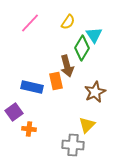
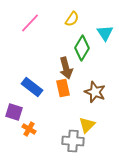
yellow semicircle: moved 4 px right, 3 px up
cyan triangle: moved 11 px right, 2 px up
brown arrow: moved 1 px left, 2 px down
orange rectangle: moved 7 px right, 7 px down
blue rectangle: rotated 25 degrees clockwise
brown star: rotated 25 degrees counterclockwise
purple square: rotated 36 degrees counterclockwise
orange cross: rotated 24 degrees clockwise
gray cross: moved 4 px up
